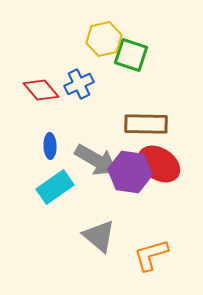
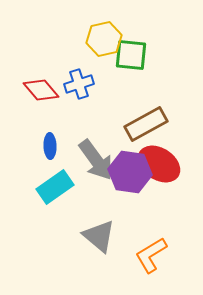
green square: rotated 12 degrees counterclockwise
blue cross: rotated 8 degrees clockwise
brown rectangle: rotated 30 degrees counterclockwise
gray arrow: rotated 24 degrees clockwise
orange L-shape: rotated 15 degrees counterclockwise
